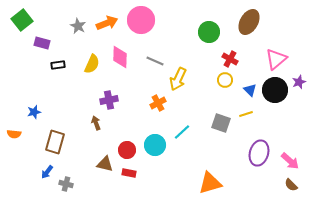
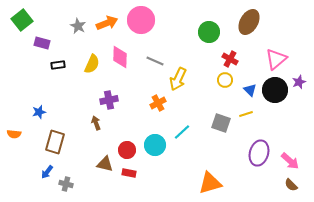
blue star: moved 5 px right
